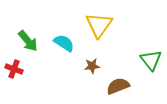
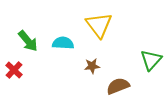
yellow triangle: rotated 12 degrees counterclockwise
cyan semicircle: moved 1 px left; rotated 30 degrees counterclockwise
green triangle: rotated 20 degrees clockwise
red cross: moved 1 px down; rotated 24 degrees clockwise
